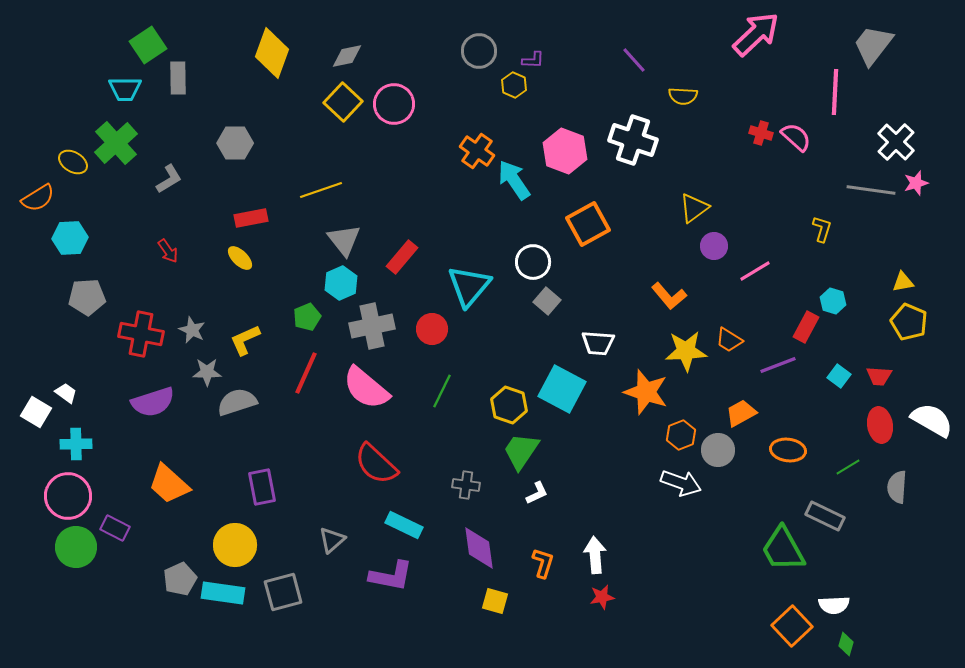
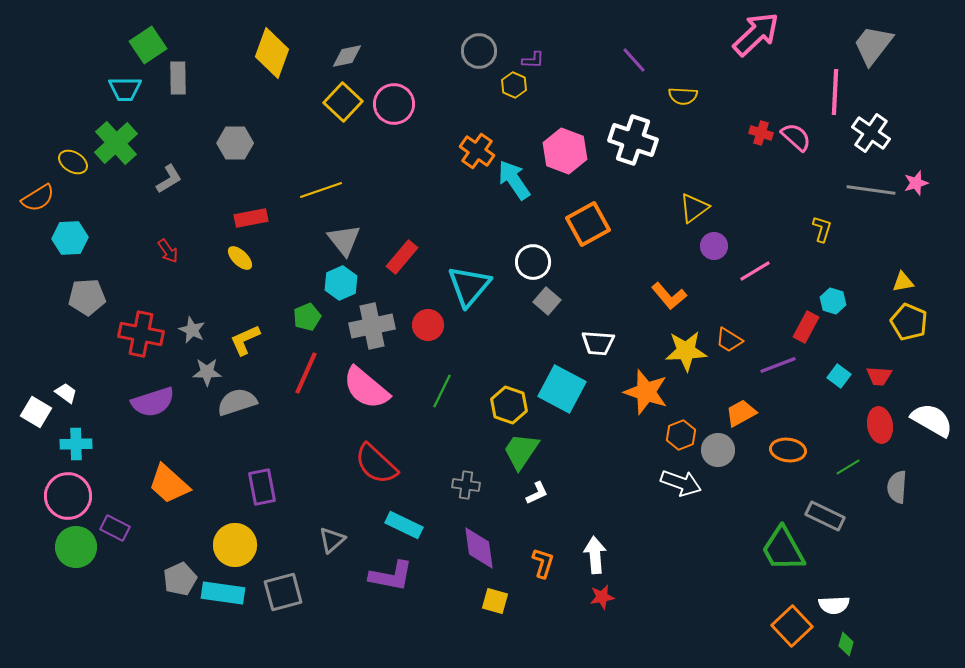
white cross at (896, 142): moved 25 px left, 9 px up; rotated 9 degrees counterclockwise
red circle at (432, 329): moved 4 px left, 4 px up
